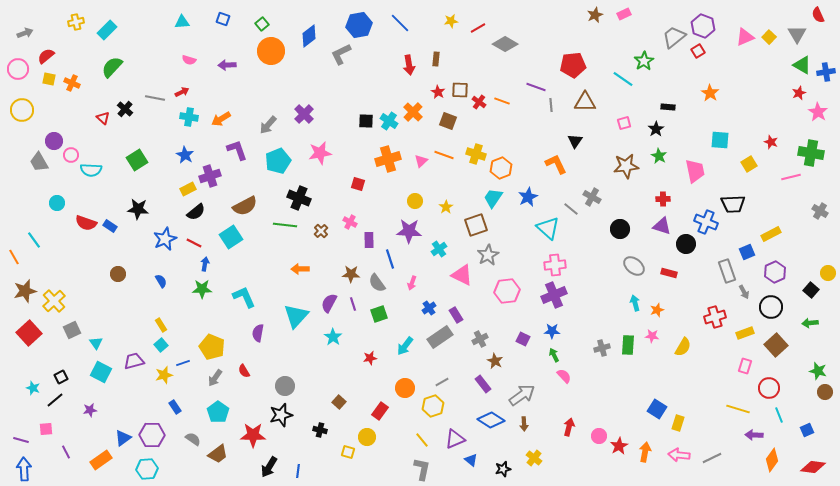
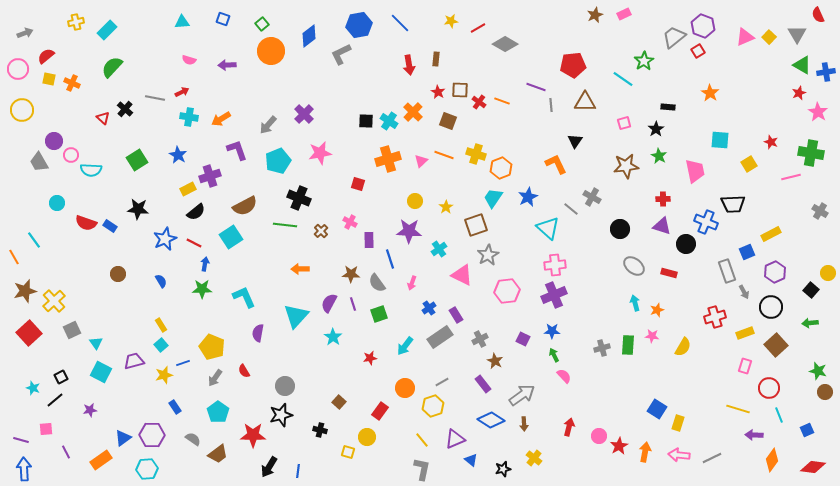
blue star at (185, 155): moved 7 px left
